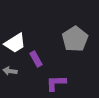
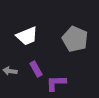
gray pentagon: rotated 15 degrees counterclockwise
white trapezoid: moved 12 px right, 7 px up; rotated 10 degrees clockwise
purple rectangle: moved 10 px down
